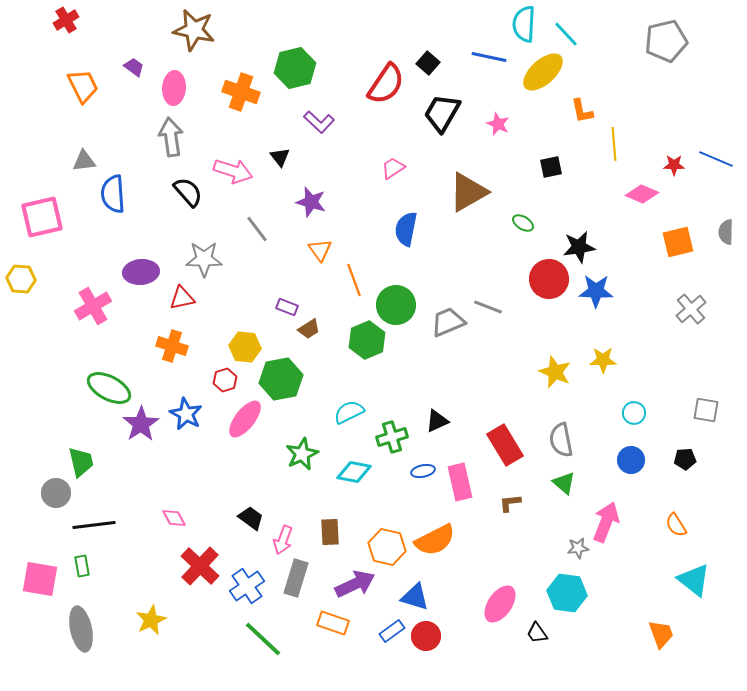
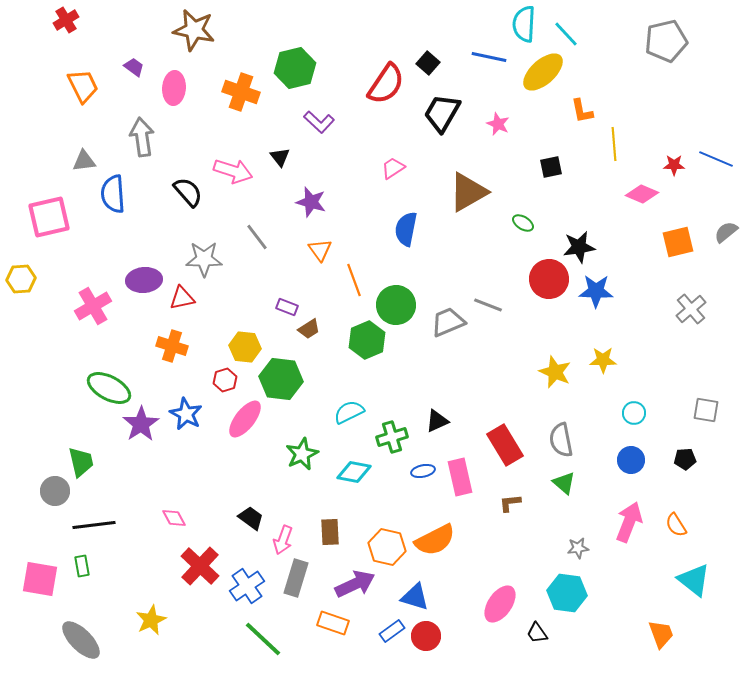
gray arrow at (171, 137): moved 29 px left
pink square at (42, 217): moved 7 px right
gray line at (257, 229): moved 8 px down
gray semicircle at (726, 232): rotated 50 degrees clockwise
purple ellipse at (141, 272): moved 3 px right, 8 px down
yellow hexagon at (21, 279): rotated 8 degrees counterclockwise
gray line at (488, 307): moved 2 px up
green hexagon at (281, 379): rotated 18 degrees clockwise
pink rectangle at (460, 482): moved 5 px up
gray circle at (56, 493): moved 1 px left, 2 px up
pink arrow at (606, 522): moved 23 px right
gray ellipse at (81, 629): moved 11 px down; rotated 33 degrees counterclockwise
